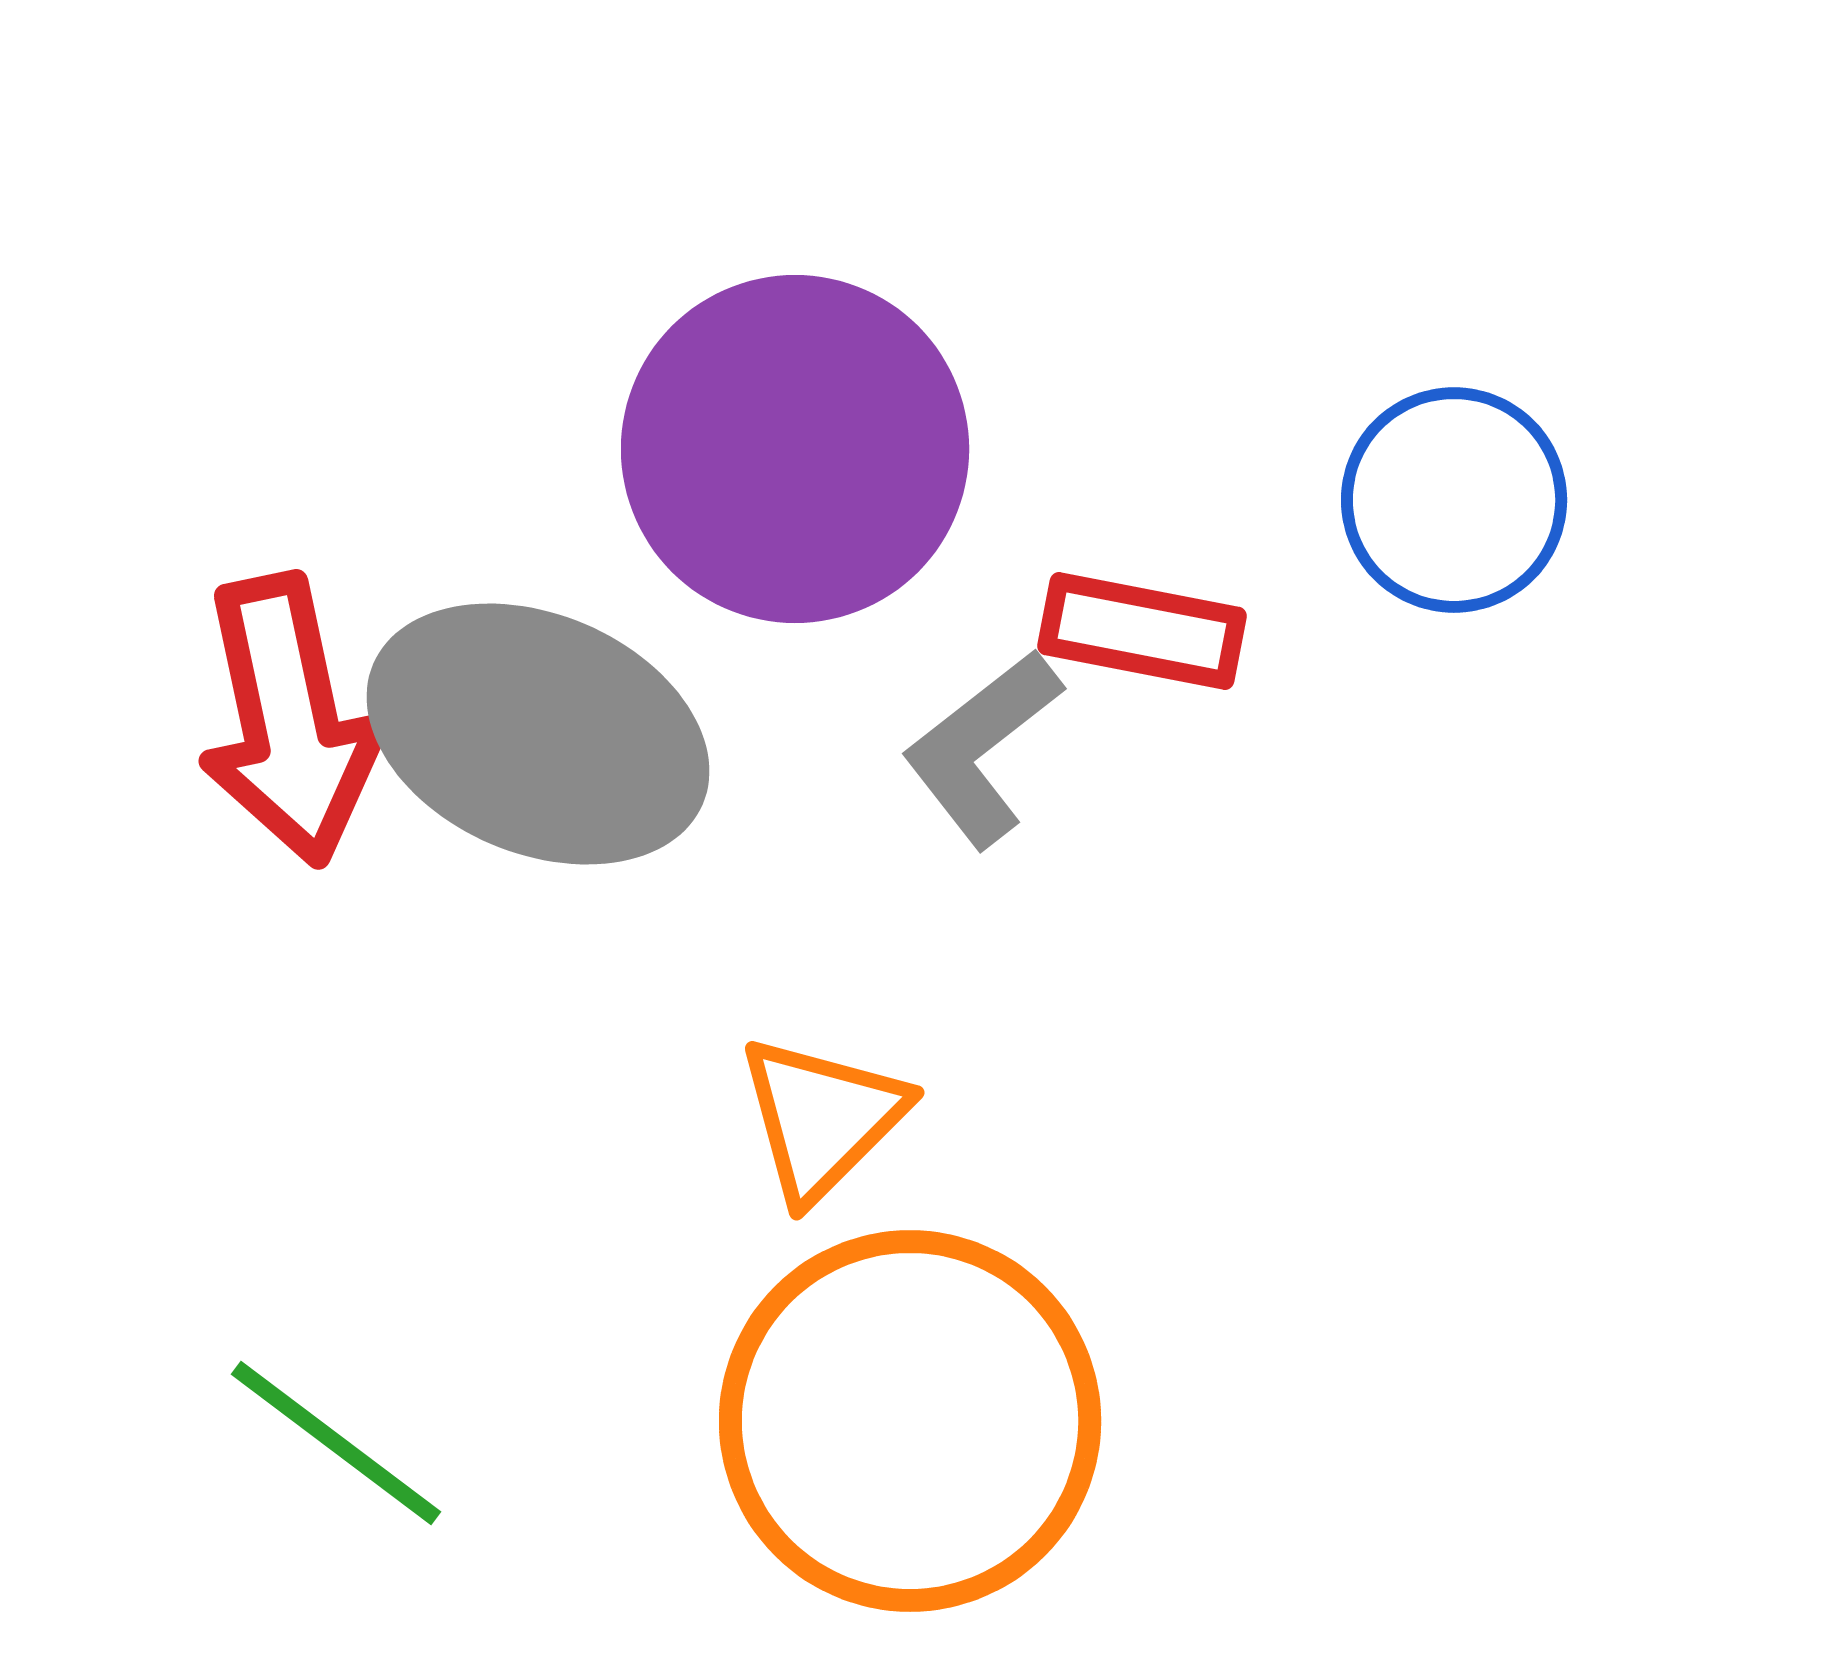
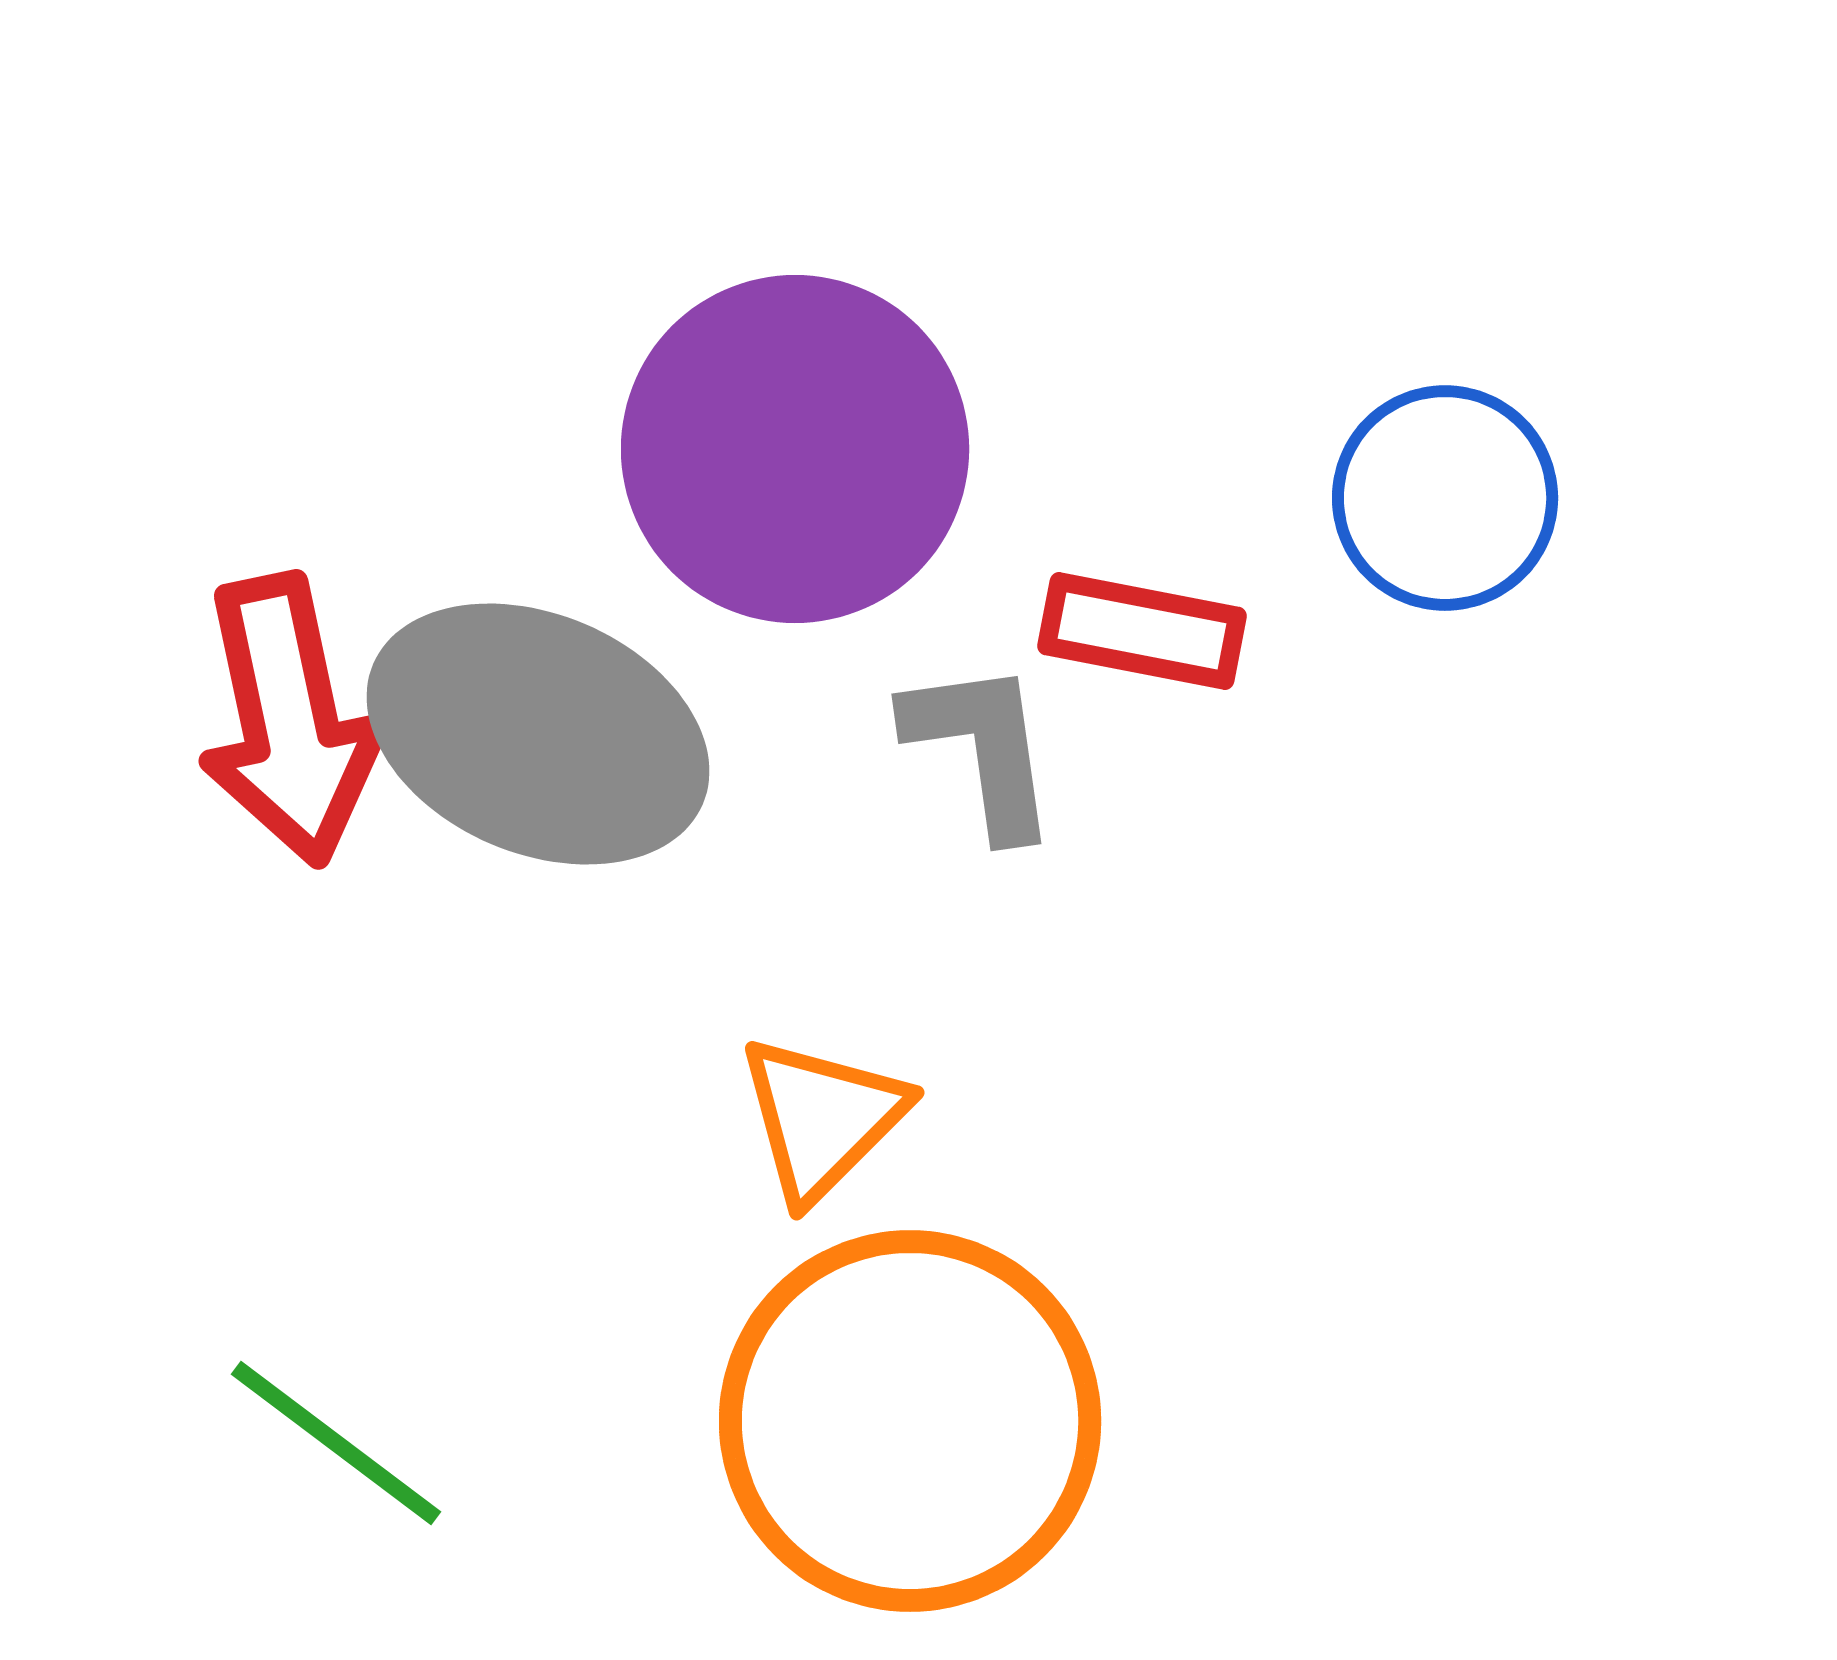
blue circle: moved 9 px left, 2 px up
gray L-shape: rotated 120 degrees clockwise
